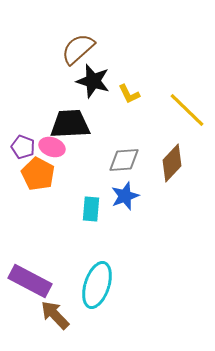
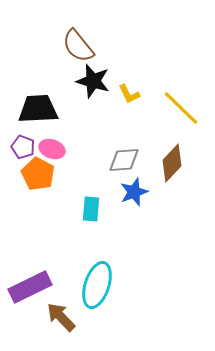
brown semicircle: moved 3 px up; rotated 87 degrees counterclockwise
yellow line: moved 6 px left, 2 px up
black trapezoid: moved 32 px left, 15 px up
pink ellipse: moved 2 px down
blue star: moved 9 px right, 4 px up
purple rectangle: moved 6 px down; rotated 54 degrees counterclockwise
brown arrow: moved 6 px right, 2 px down
